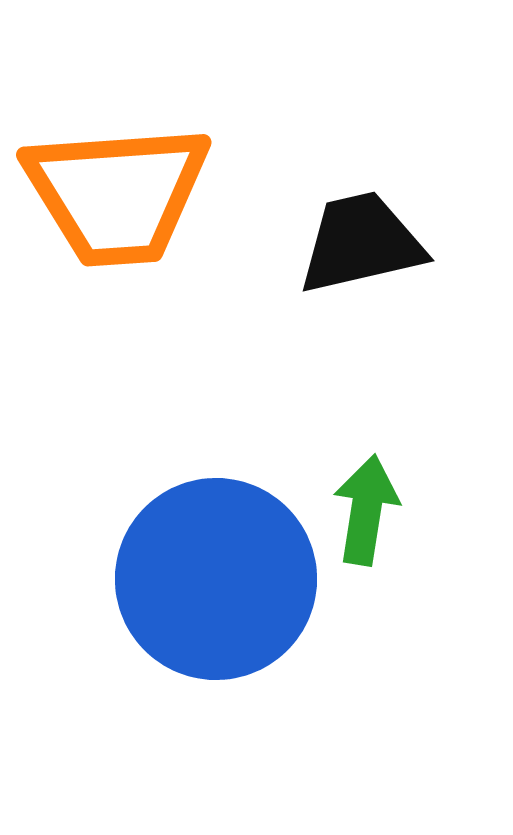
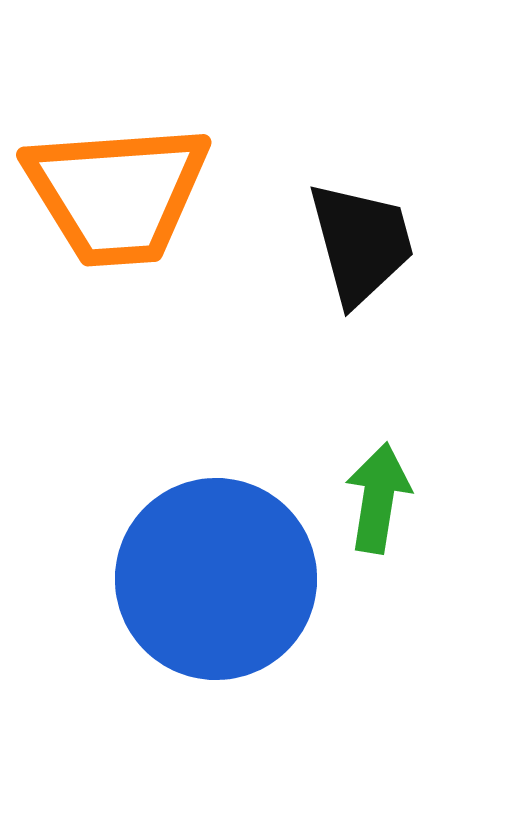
black trapezoid: rotated 88 degrees clockwise
green arrow: moved 12 px right, 12 px up
